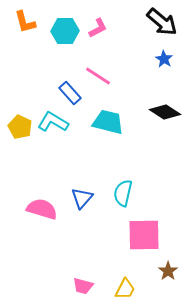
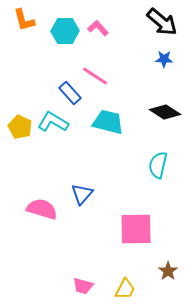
orange L-shape: moved 1 px left, 2 px up
pink L-shape: rotated 105 degrees counterclockwise
blue star: rotated 30 degrees counterclockwise
pink line: moved 3 px left
cyan semicircle: moved 35 px right, 28 px up
blue triangle: moved 4 px up
pink square: moved 8 px left, 6 px up
